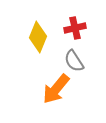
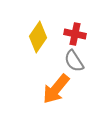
red cross: moved 6 px down; rotated 25 degrees clockwise
yellow diamond: rotated 12 degrees clockwise
